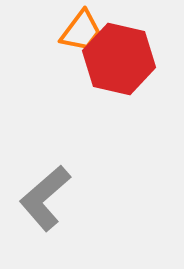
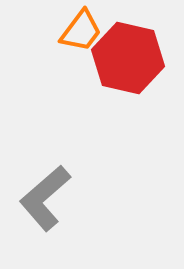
red hexagon: moved 9 px right, 1 px up
